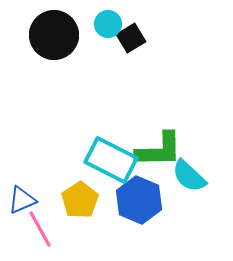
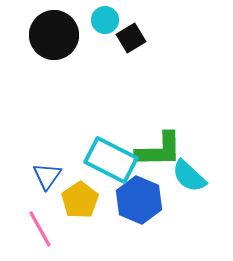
cyan circle: moved 3 px left, 4 px up
blue triangle: moved 25 px right, 24 px up; rotated 32 degrees counterclockwise
